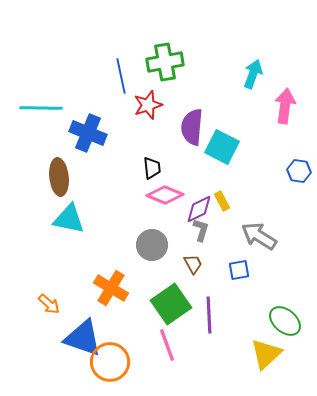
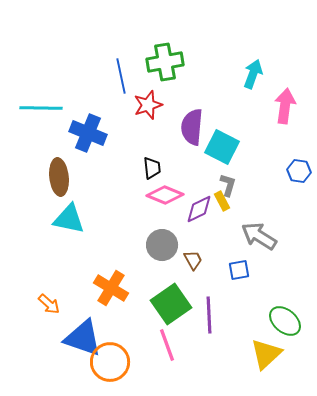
gray L-shape: moved 27 px right, 45 px up
gray circle: moved 10 px right
brown trapezoid: moved 4 px up
